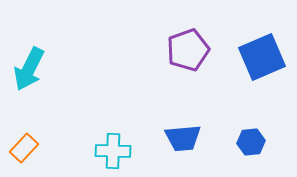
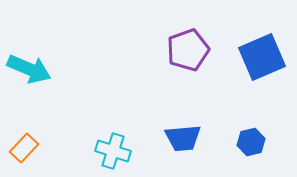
cyan arrow: rotated 93 degrees counterclockwise
blue hexagon: rotated 8 degrees counterclockwise
cyan cross: rotated 16 degrees clockwise
